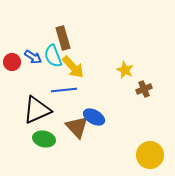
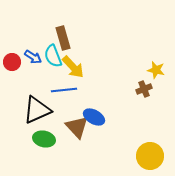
yellow star: moved 31 px right; rotated 12 degrees counterclockwise
yellow circle: moved 1 px down
